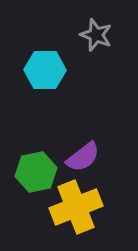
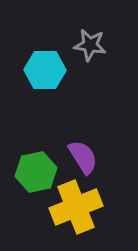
gray star: moved 6 px left, 10 px down; rotated 12 degrees counterclockwise
purple semicircle: rotated 84 degrees counterclockwise
